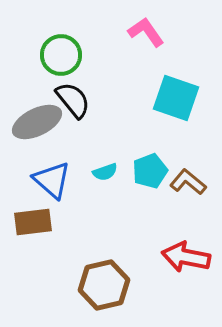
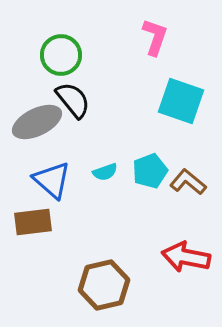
pink L-shape: moved 9 px right, 5 px down; rotated 54 degrees clockwise
cyan square: moved 5 px right, 3 px down
